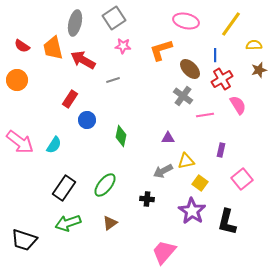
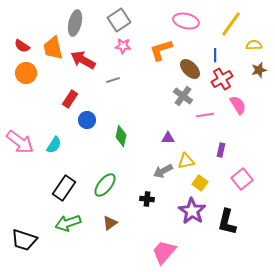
gray square: moved 5 px right, 2 px down
orange circle: moved 9 px right, 7 px up
